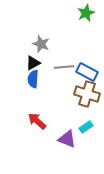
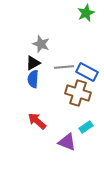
brown cross: moved 9 px left, 1 px up
purple triangle: moved 3 px down
